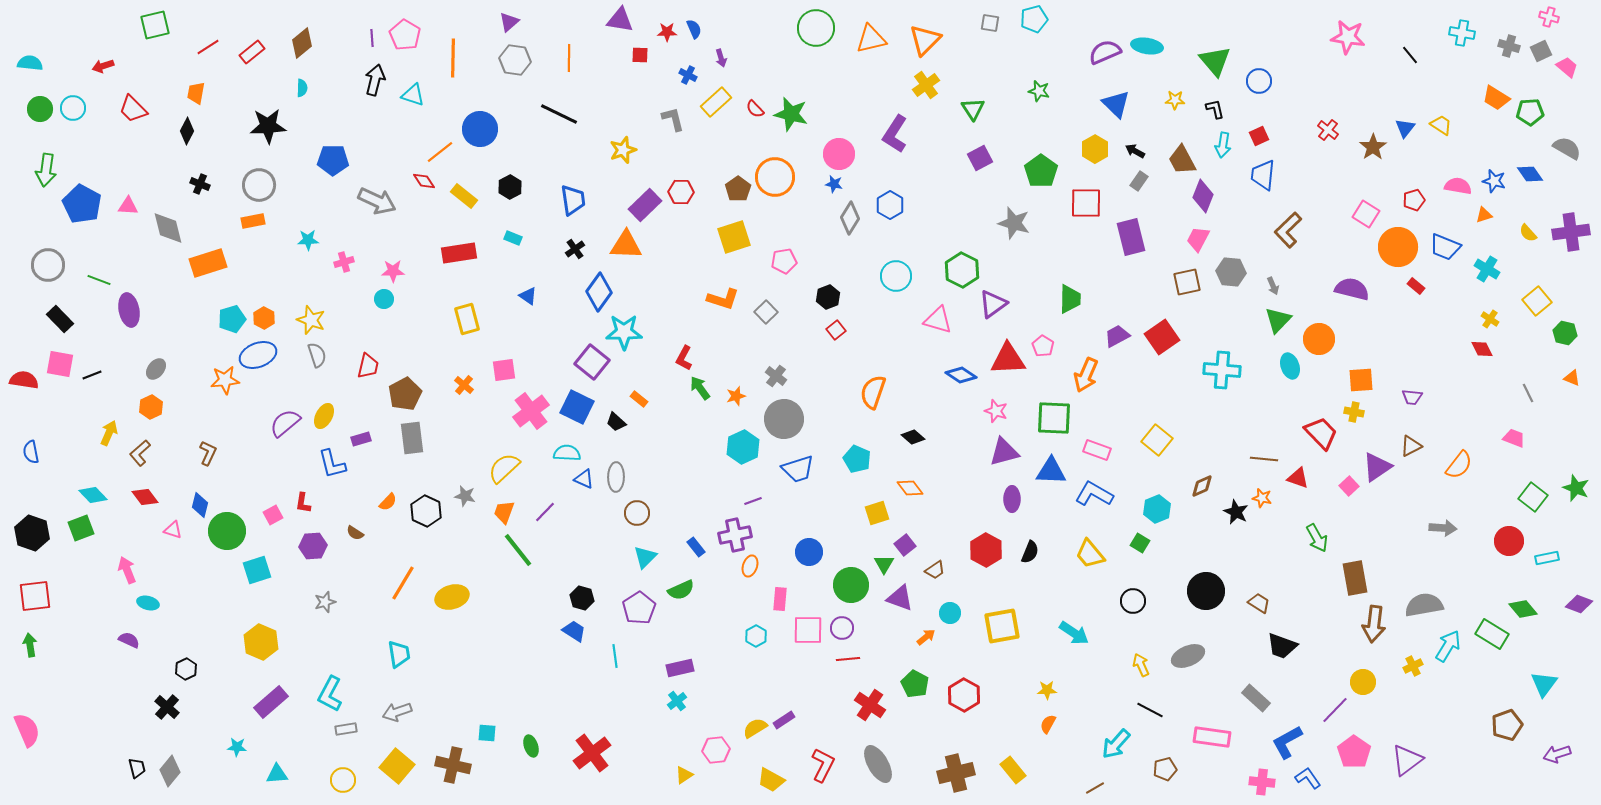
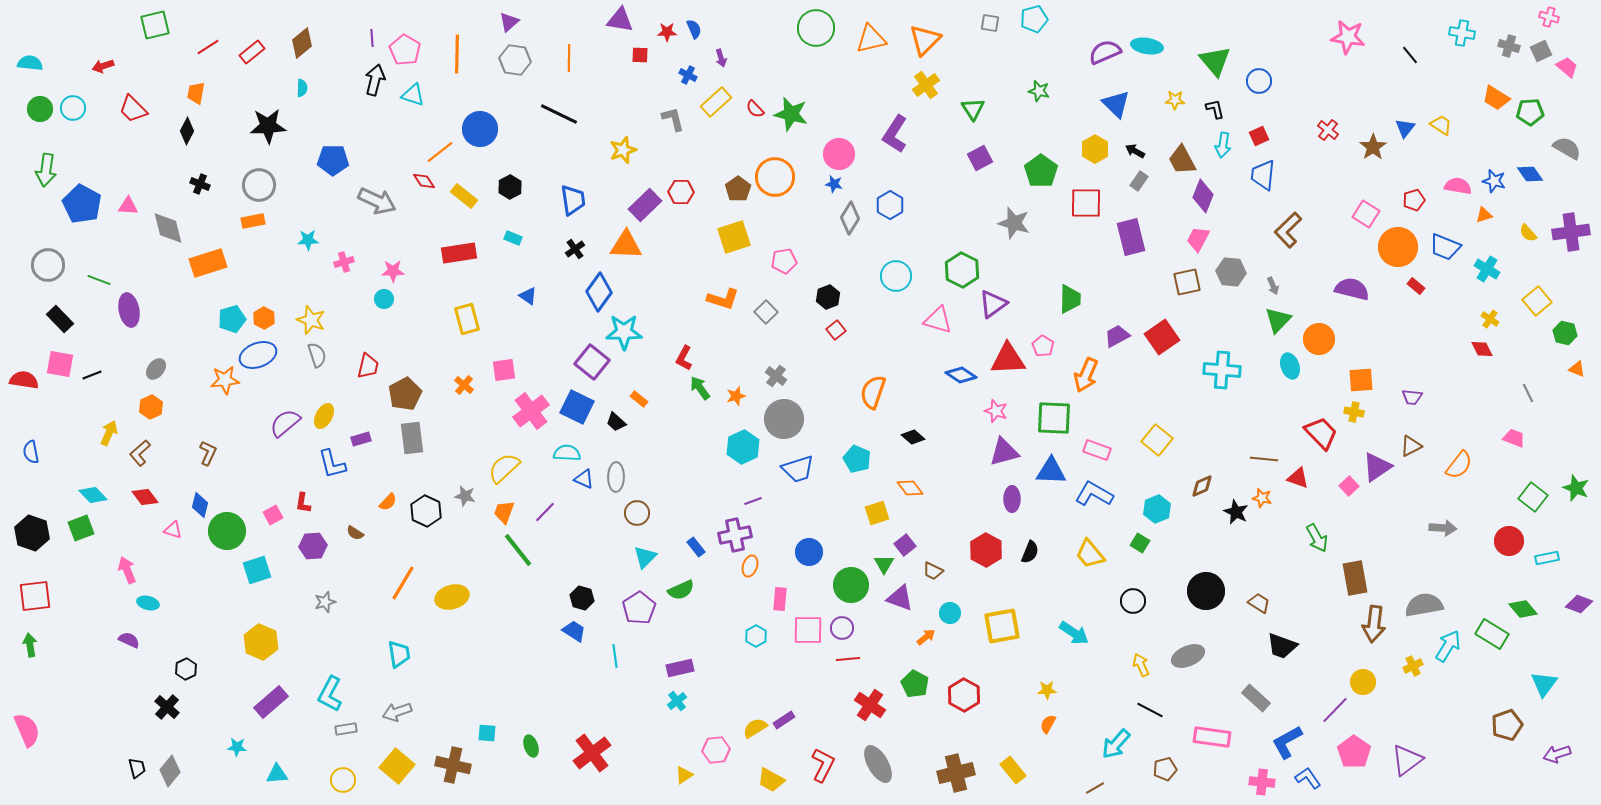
pink pentagon at (405, 35): moved 15 px down
orange line at (453, 58): moved 4 px right, 4 px up
orange triangle at (1572, 378): moved 5 px right, 9 px up
brown trapezoid at (935, 570): moved 2 px left, 1 px down; rotated 60 degrees clockwise
